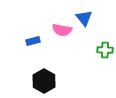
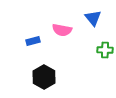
blue triangle: moved 9 px right
black hexagon: moved 4 px up
